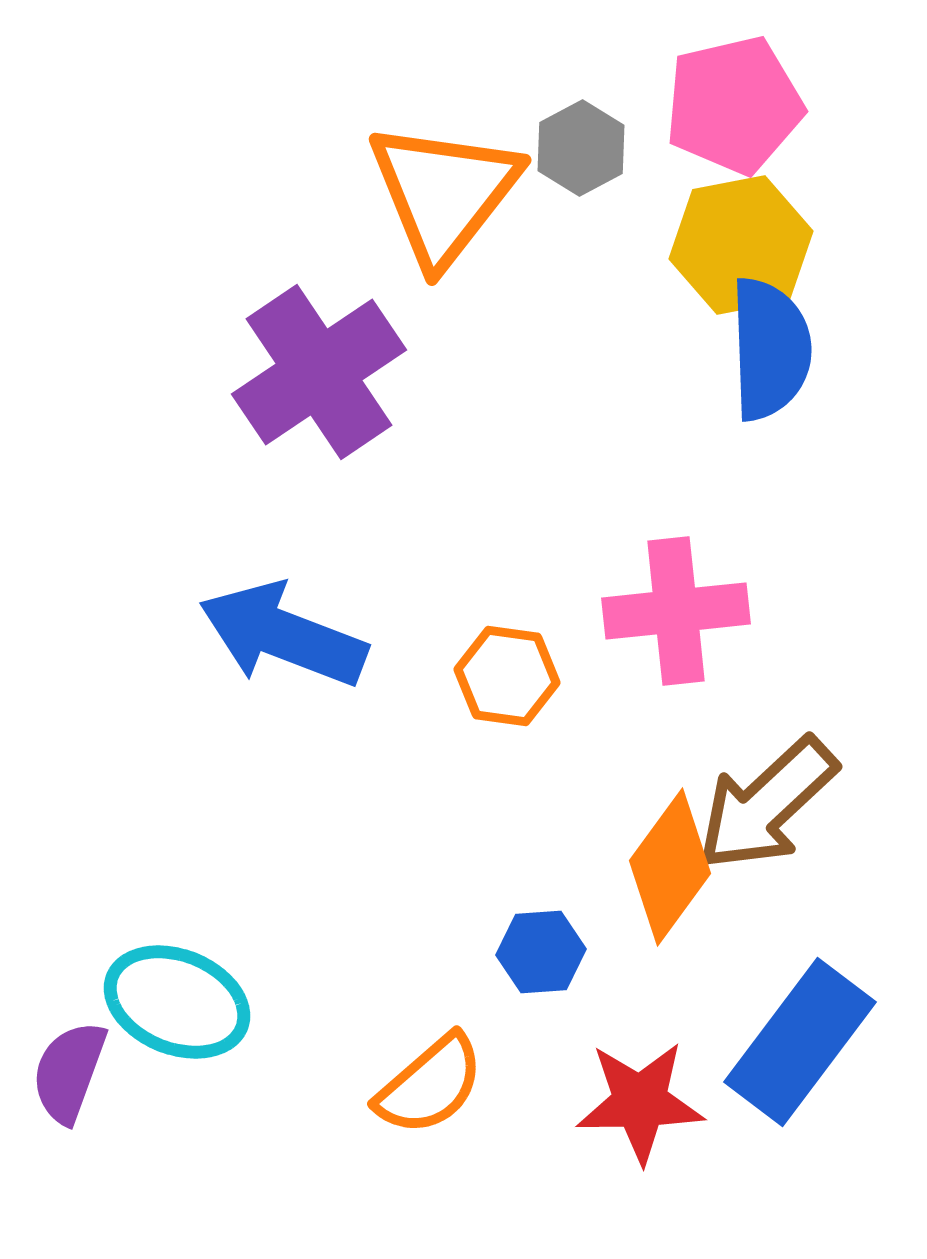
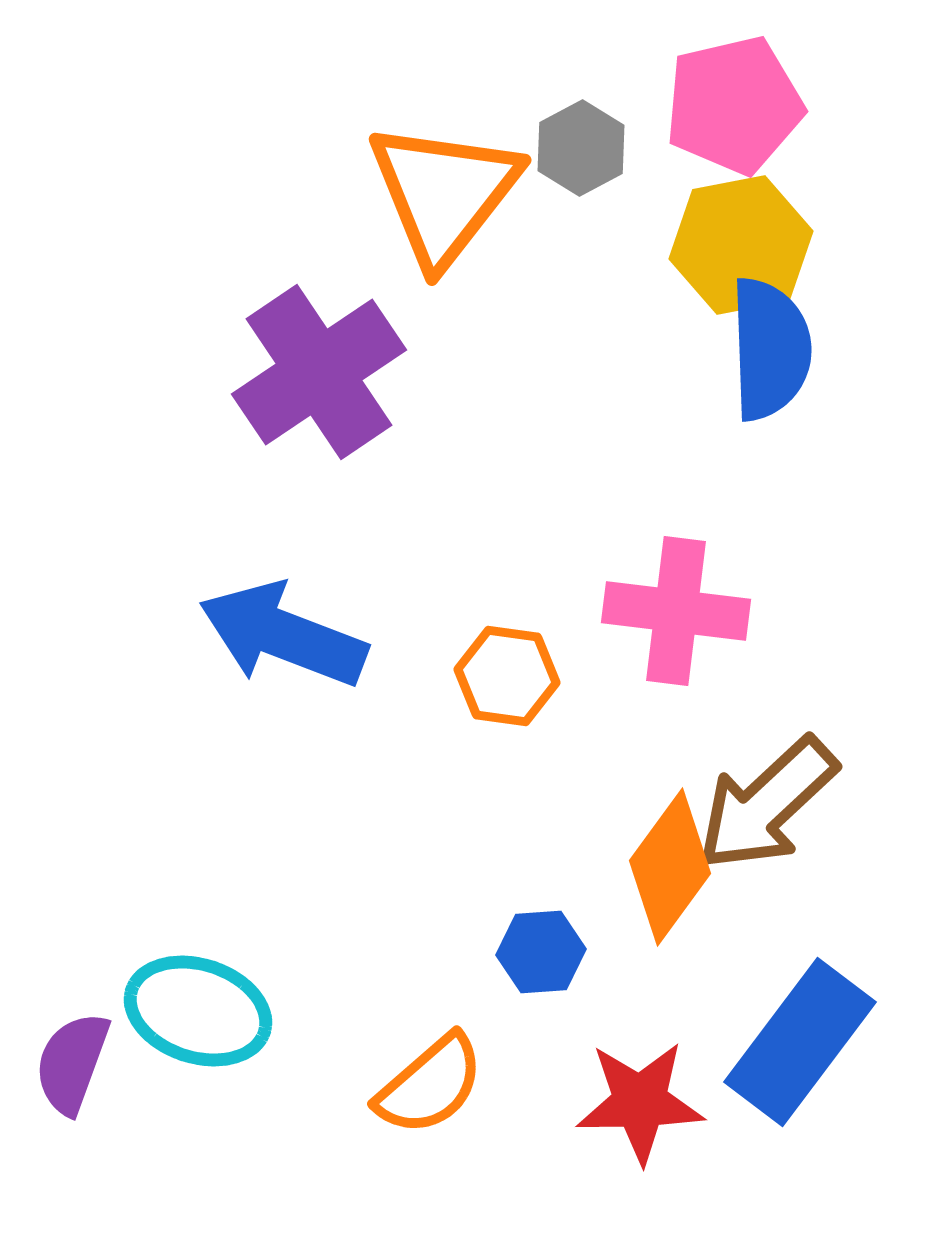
pink cross: rotated 13 degrees clockwise
cyan ellipse: moved 21 px right, 9 px down; rotated 4 degrees counterclockwise
purple semicircle: moved 3 px right, 9 px up
